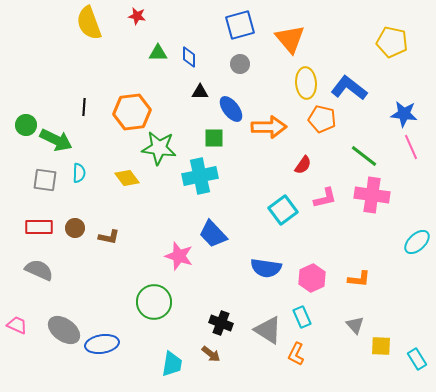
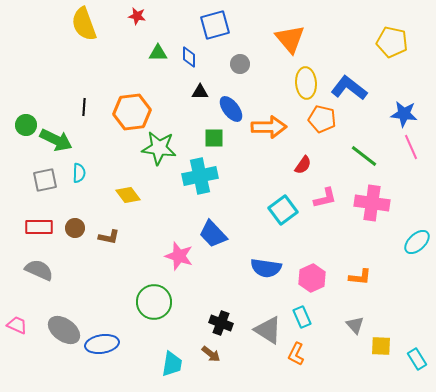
yellow semicircle at (89, 23): moved 5 px left, 1 px down
blue square at (240, 25): moved 25 px left
yellow diamond at (127, 178): moved 1 px right, 17 px down
gray square at (45, 180): rotated 20 degrees counterclockwise
pink cross at (372, 195): moved 8 px down
orange L-shape at (359, 279): moved 1 px right, 2 px up
